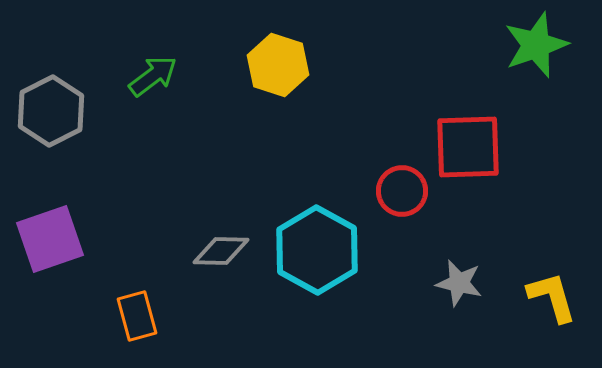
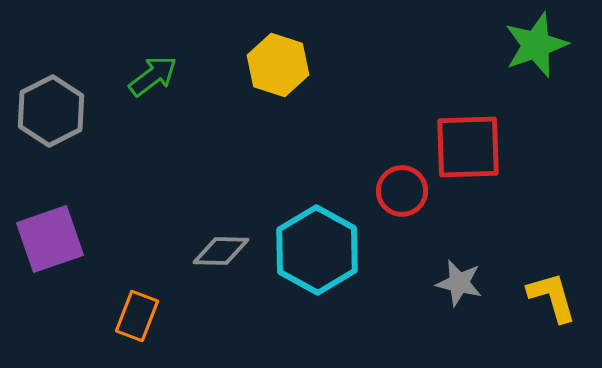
orange rectangle: rotated 36 degrees clockwise
